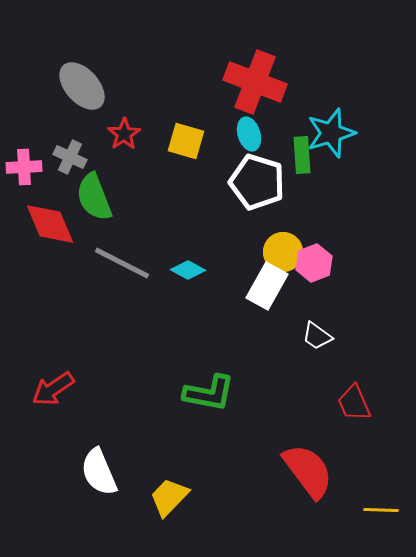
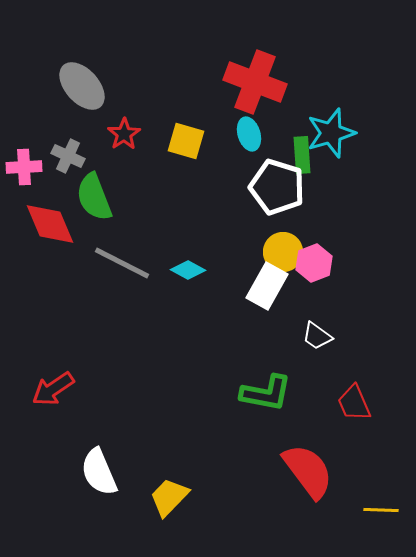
gray cross: moved 2 px left, 1 px up
white pentagon: moved 20 px right, 5 px down
green L-shape: moved 57 px right
